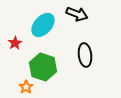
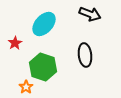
black arrow: moved 13 px right
cyan ellipse: moved 1 px right, 1 px up
